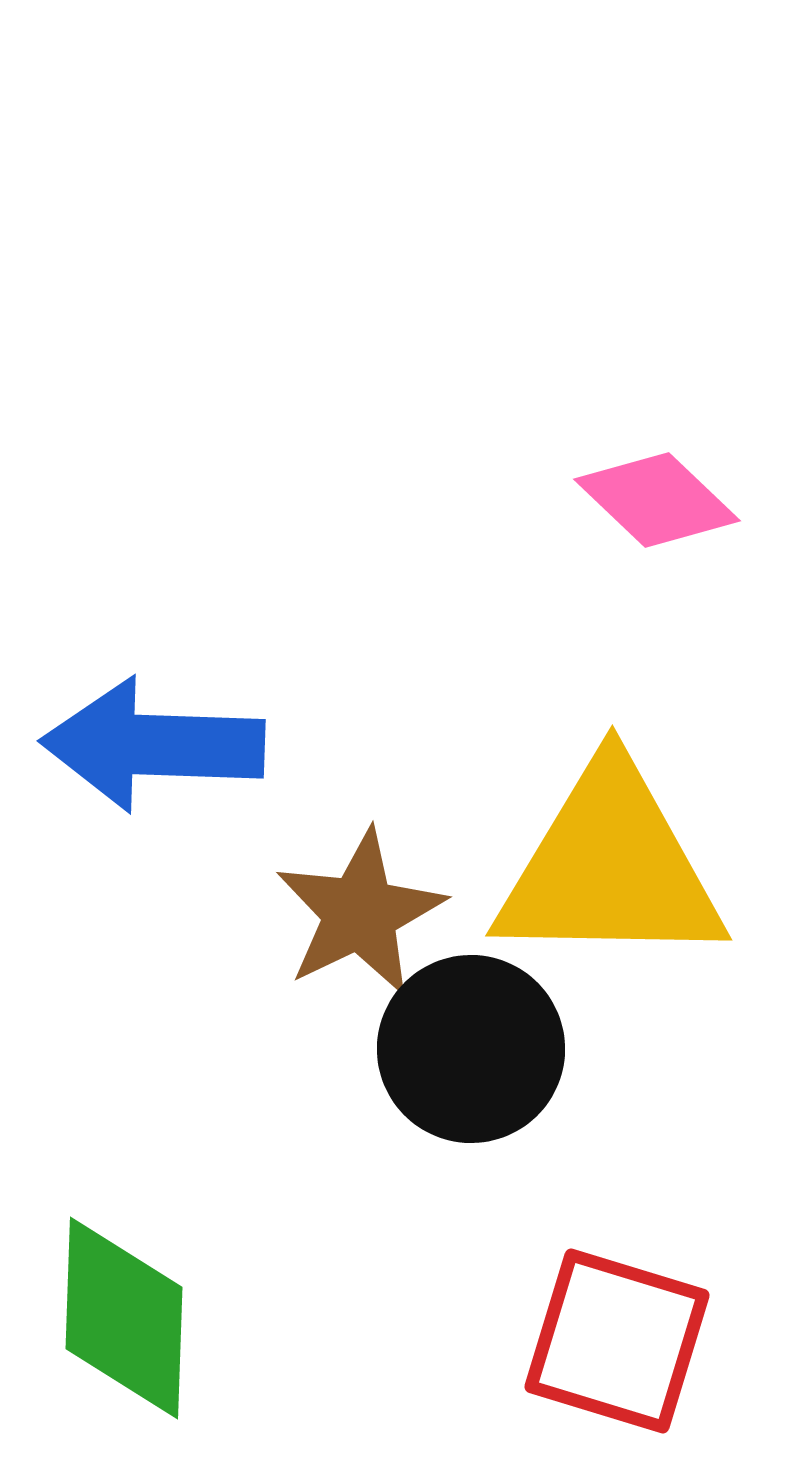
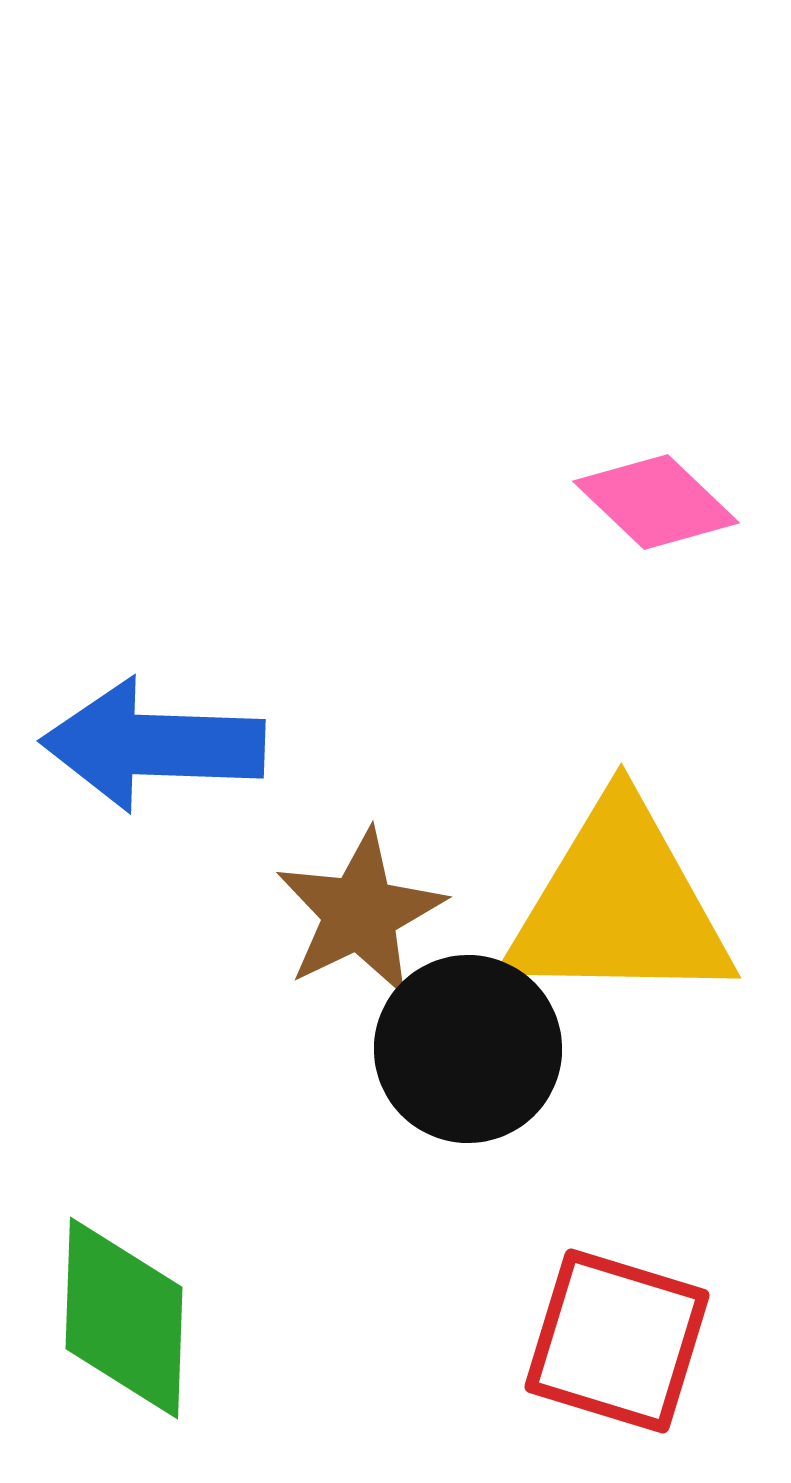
pink diamond: moved 1 px left, 2 px down
yellow triangle: moved 9 px right, 38 px down
black circle: moved 3 px left
